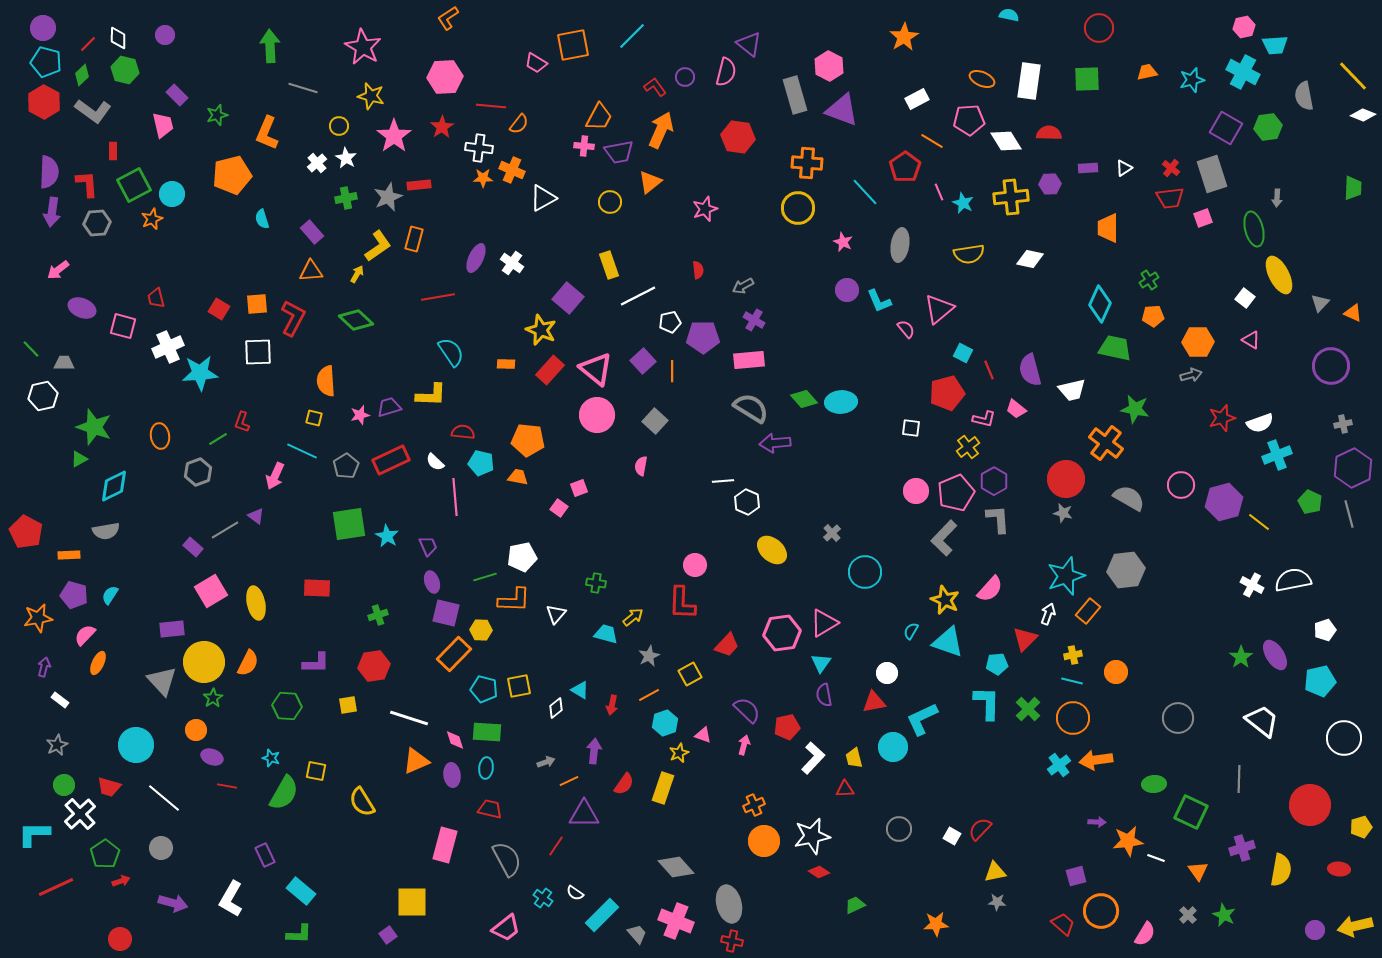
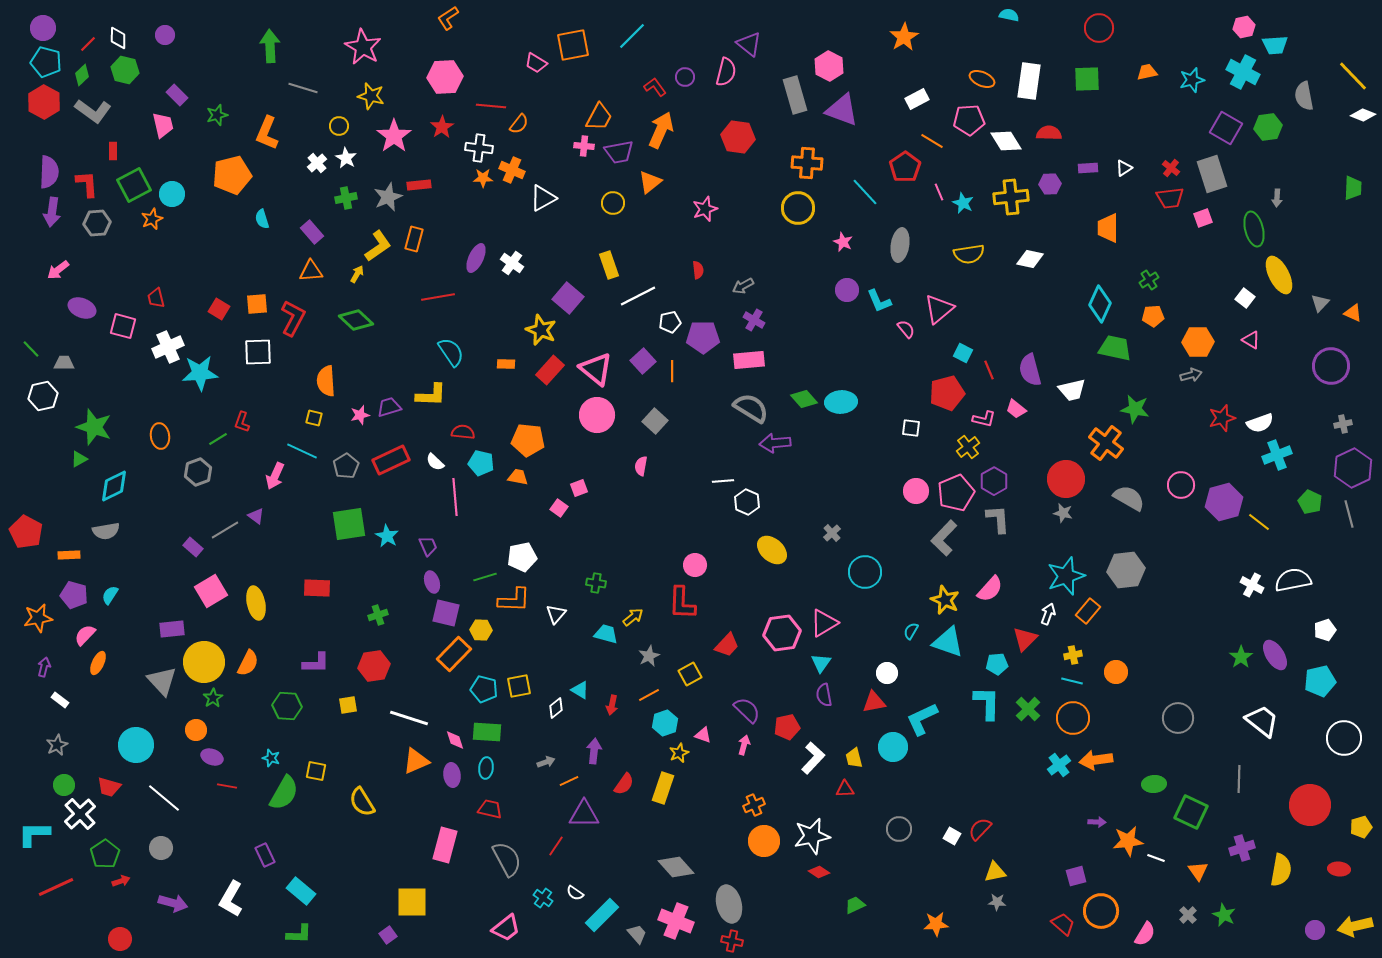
yellow circle at (610, 202): moved 3 px right, 1 px down
